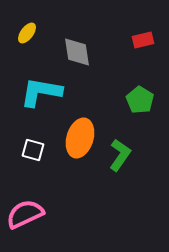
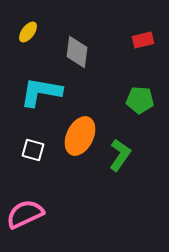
yellow ellipse: moved 1 px right, 1 px up
gray diamond: rotated 16 degrees clockwise
green pentagon: rotated 28 degrees counterclockwise
orange ellipse: moved 2 px up; rotated 9 degrees clockwise
